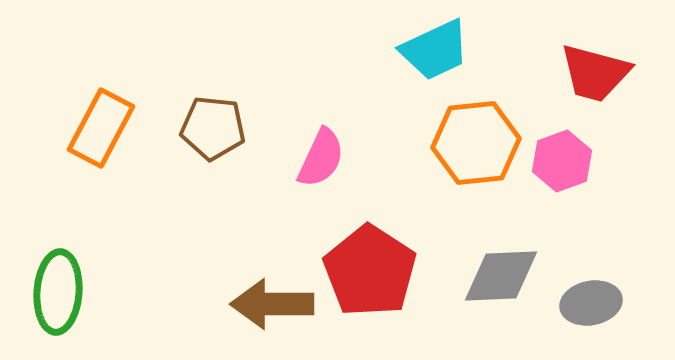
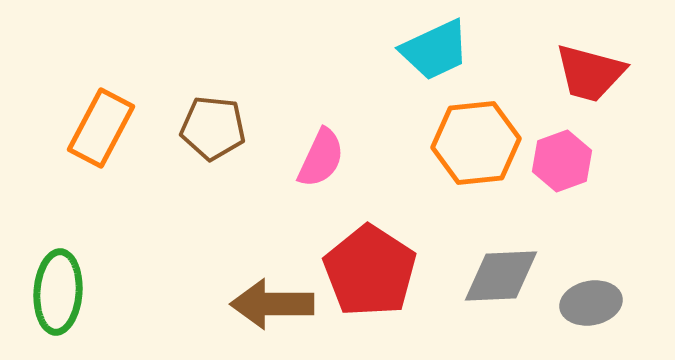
red trapezoid: moved 5 px left
